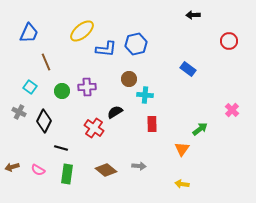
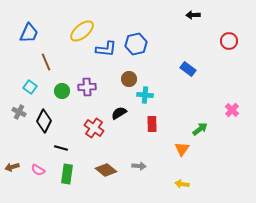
black semicircle: moved 4 px right, 1 px down
